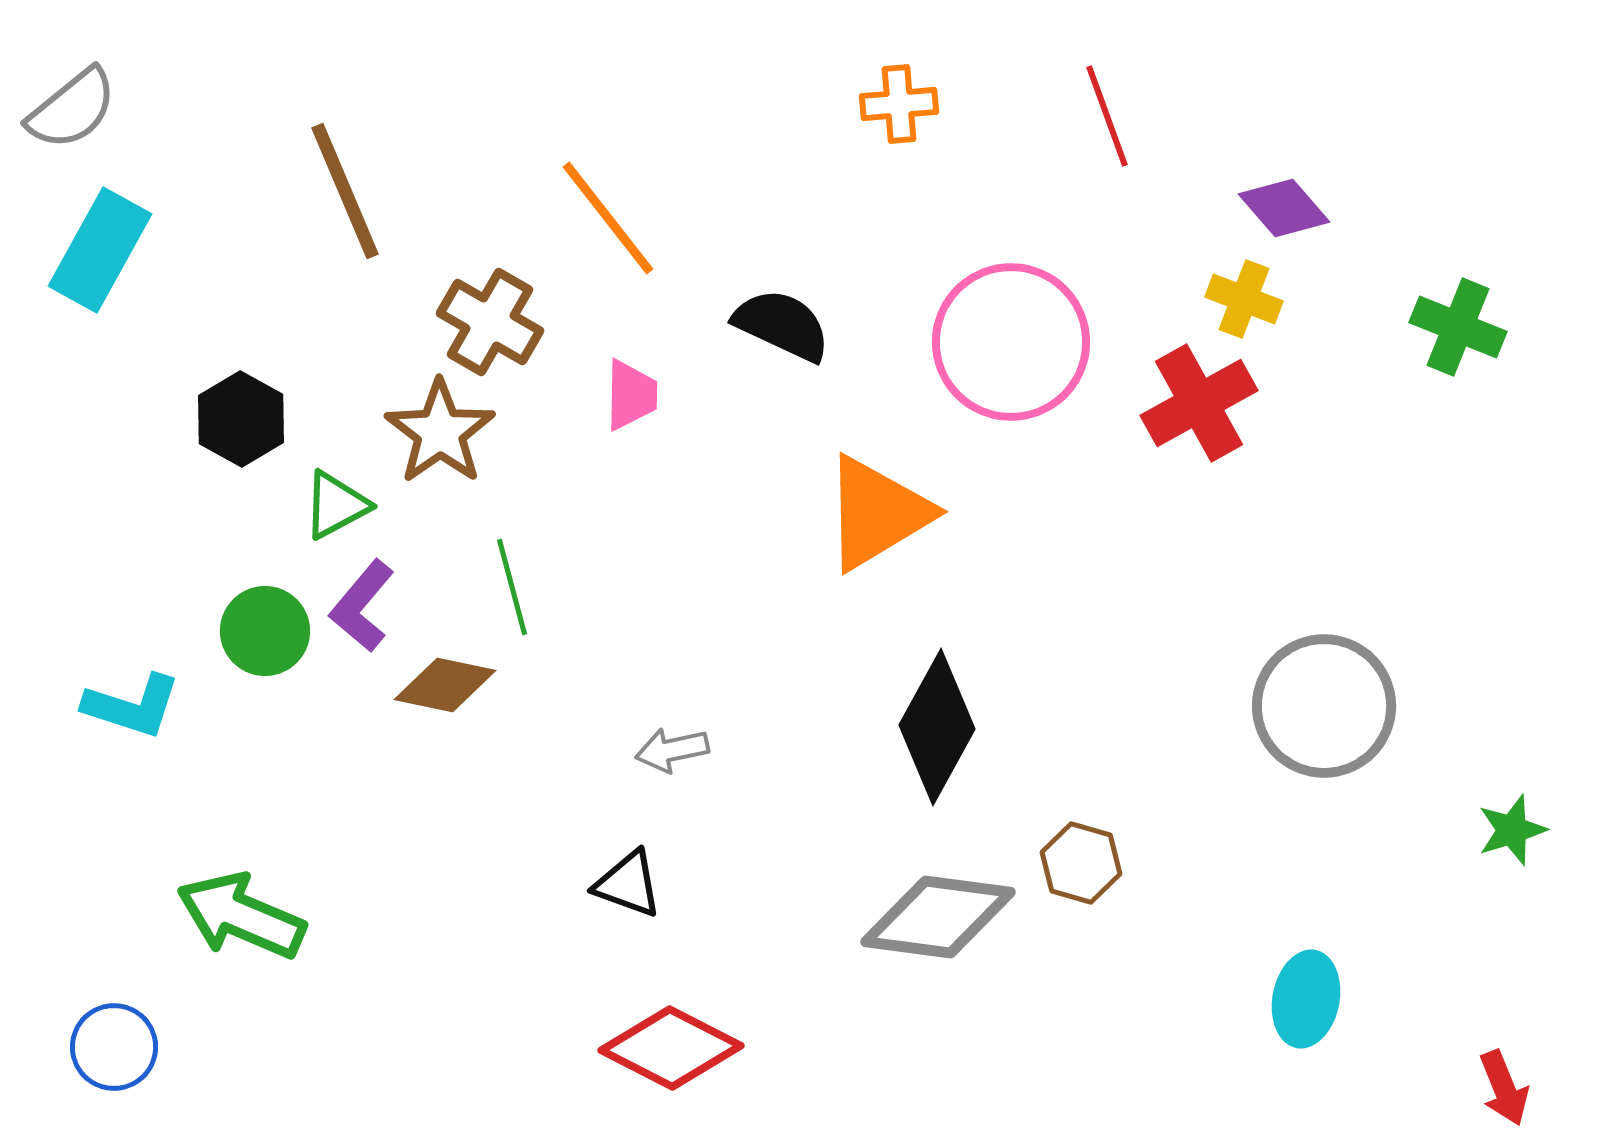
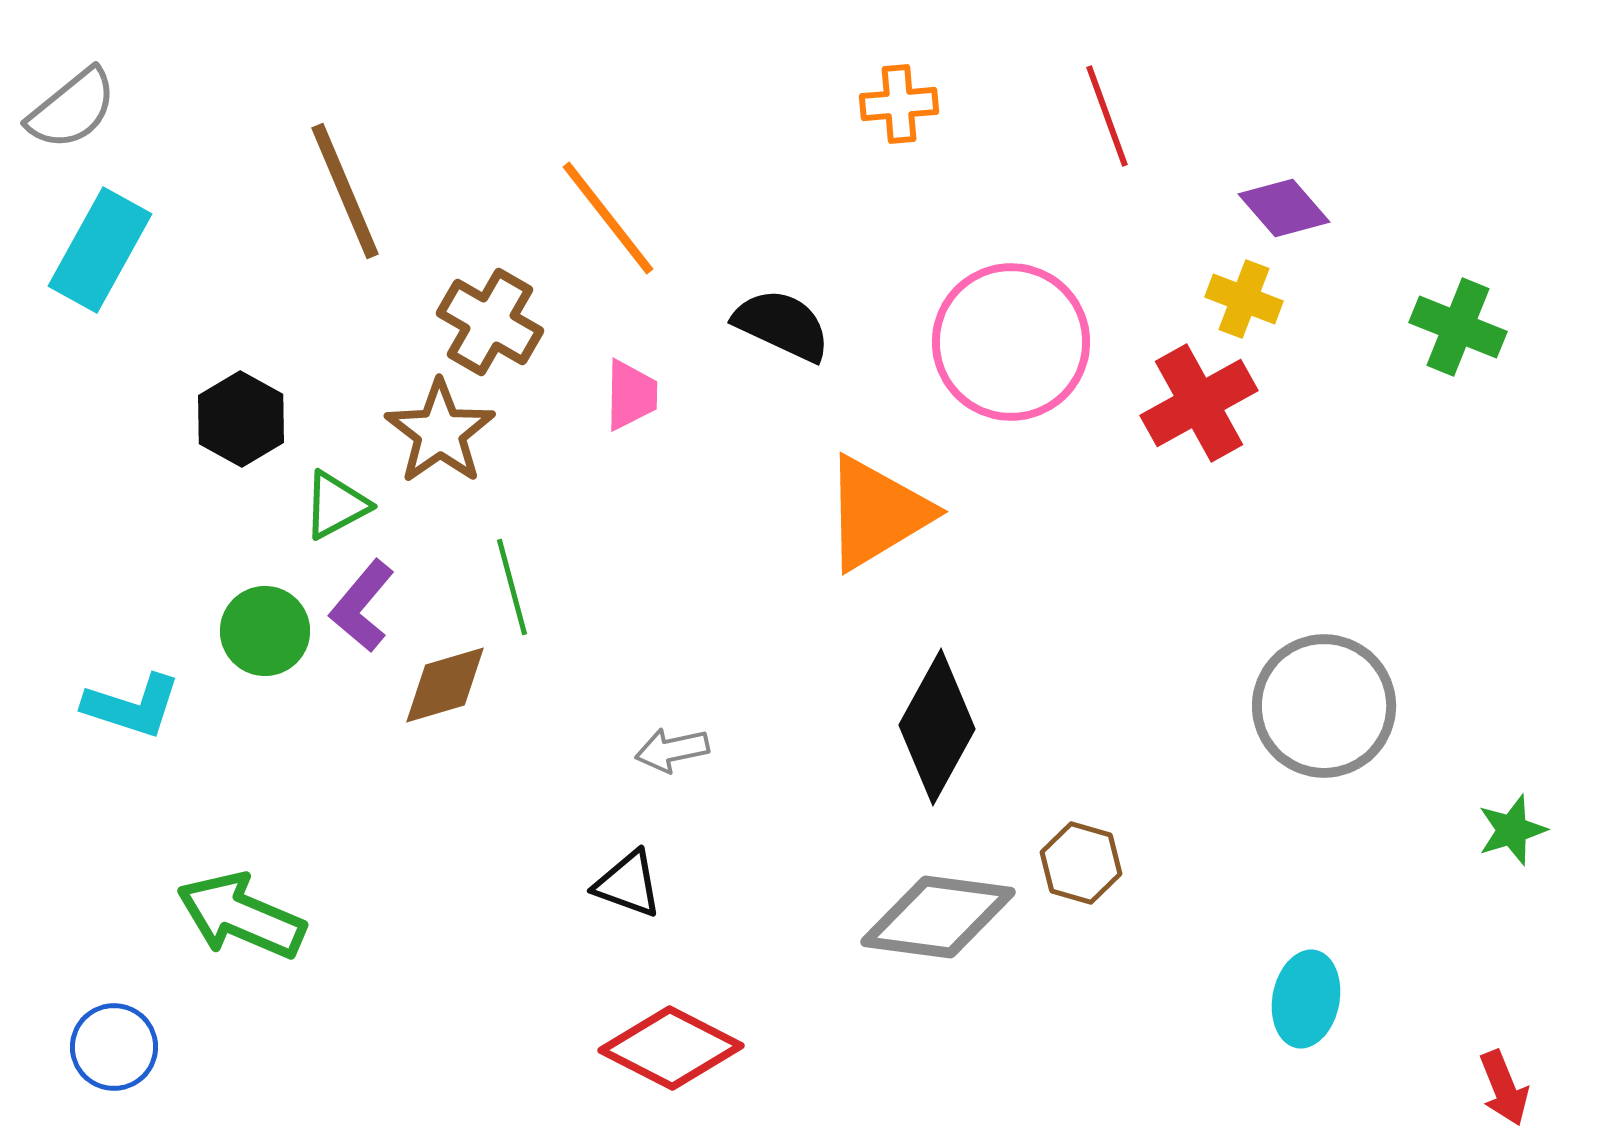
brown diamond: rotated 28 degrees counterclockwise
